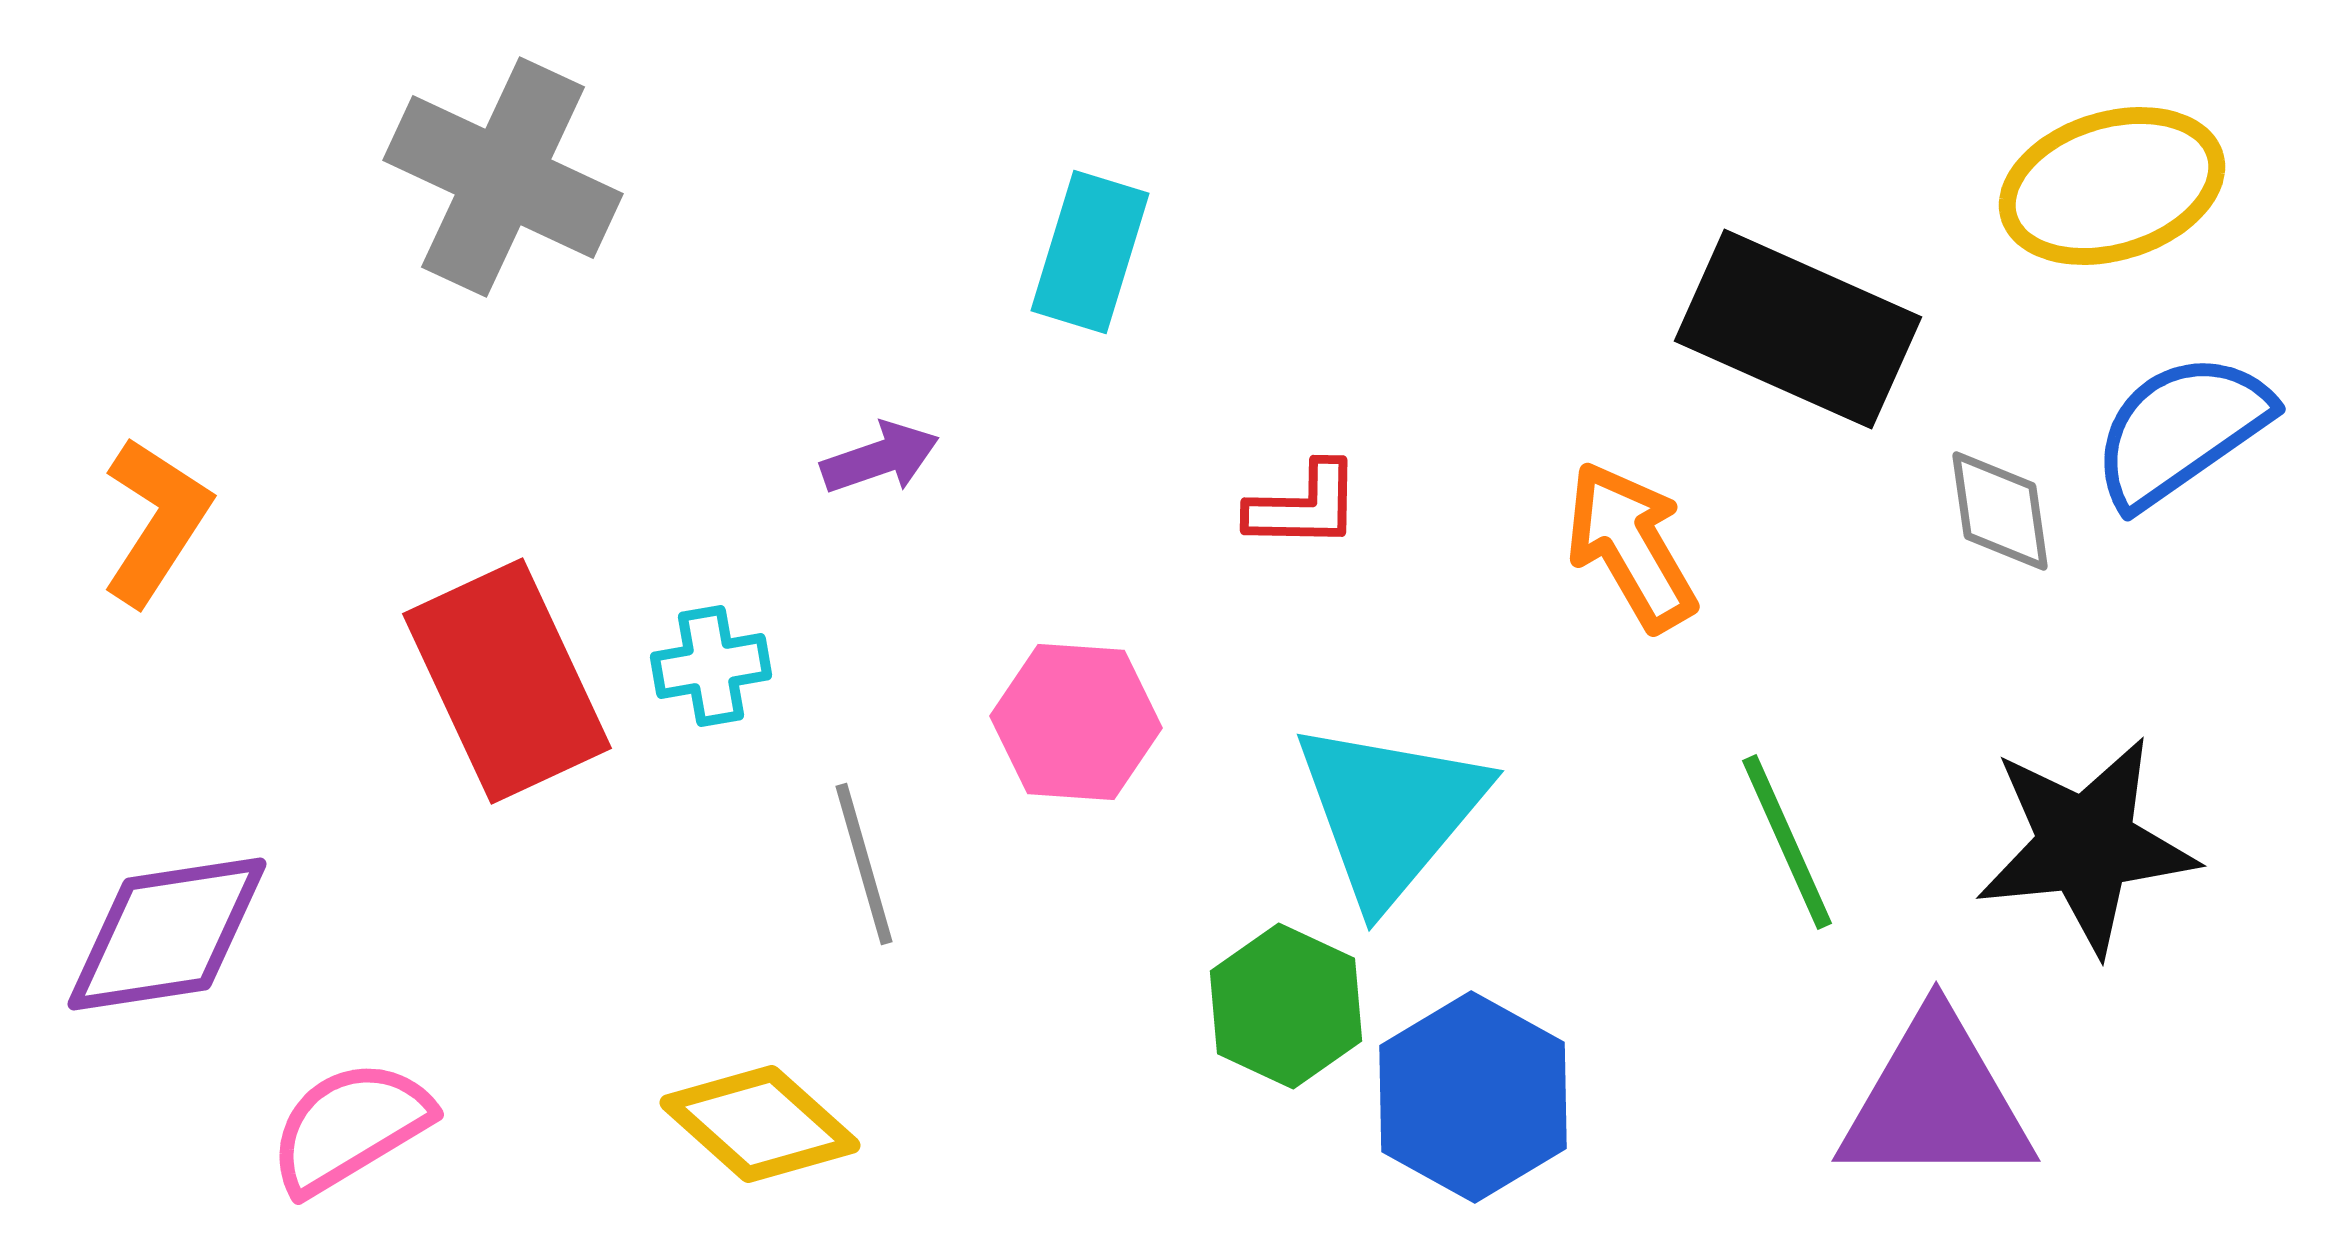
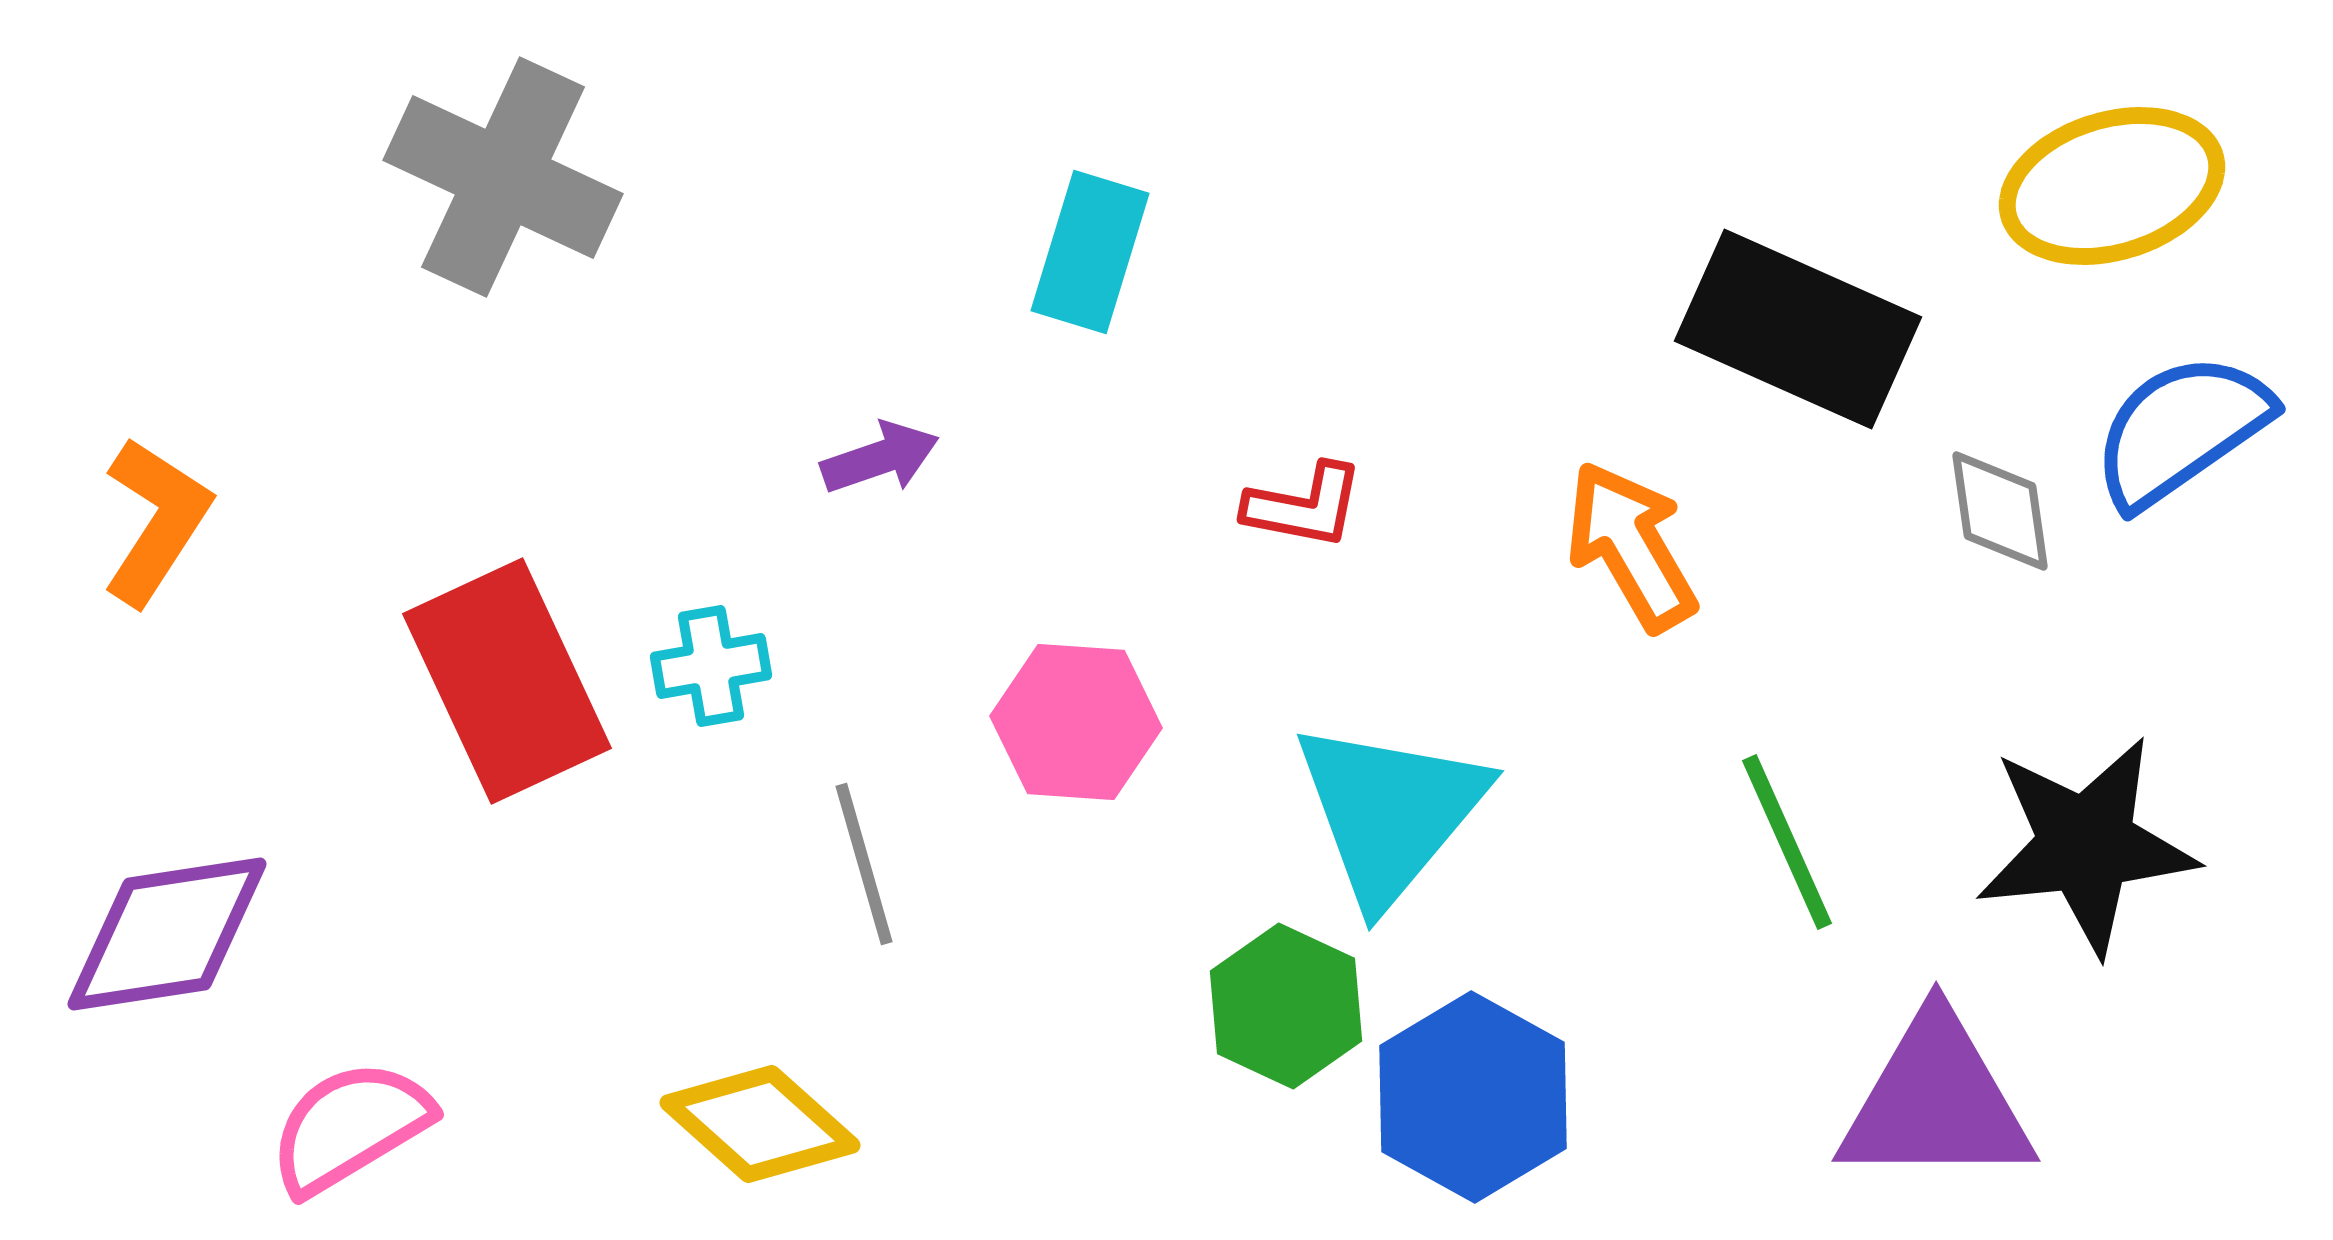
red L-shape: rotated 10 degrees clockwise
